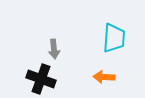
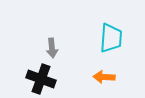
cyan trapezoid: moved 3 px left
gray arrow: moved 2 px left, 1 px up
